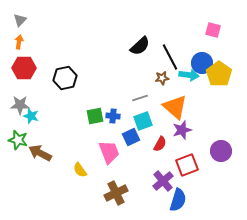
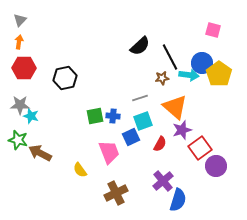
purple circle: moved 5 px left, 15 px down
red square: moved 13 px right, 17 px up; rotated 15 degrees counterclockwise
